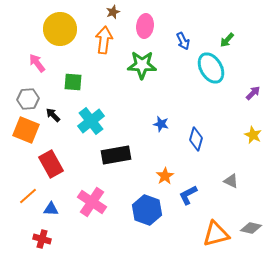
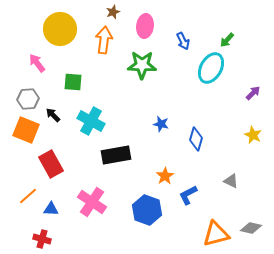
cyan ellipse: rotated 60 degrees clockwise
cyan cross: rotated 24 degrees counterclockwise
